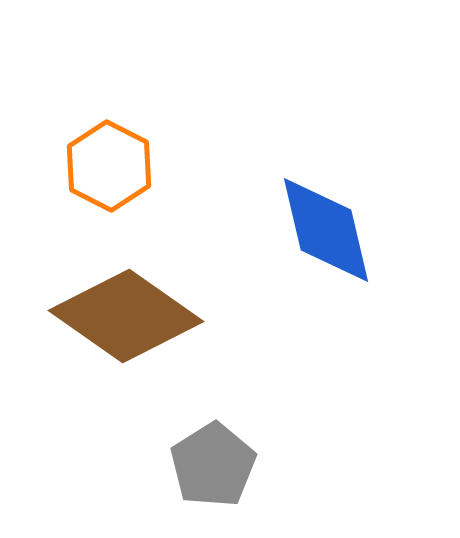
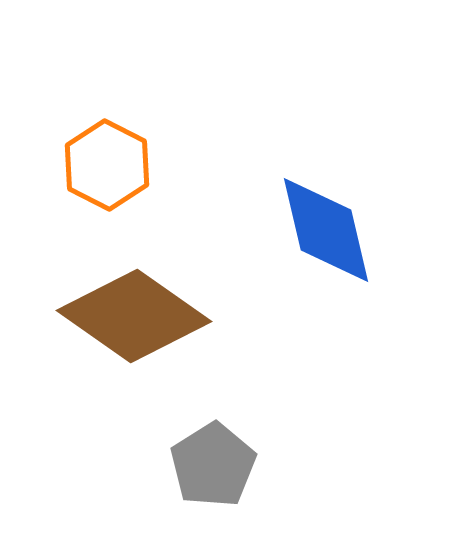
orange hexagon: moved 2 px left, 1 px up
brown diamond: moved 8 px right
